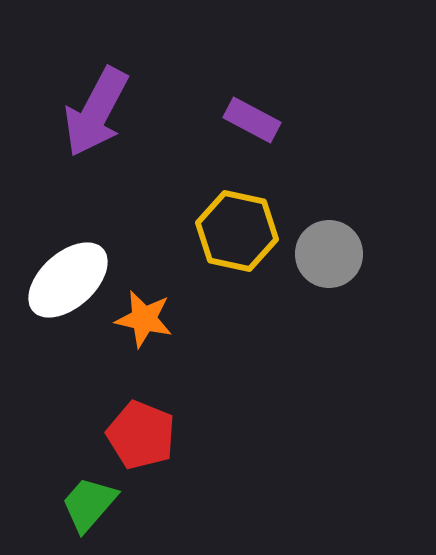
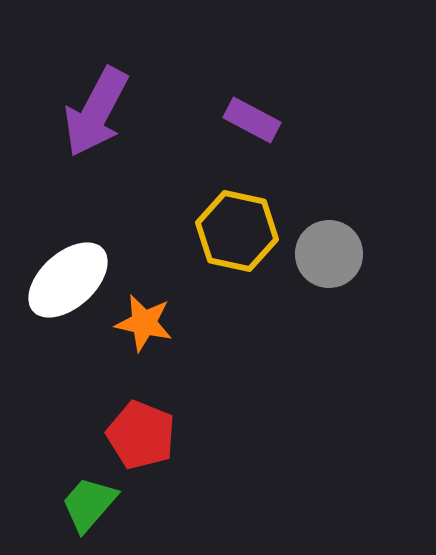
orange star: moved 4 px down
